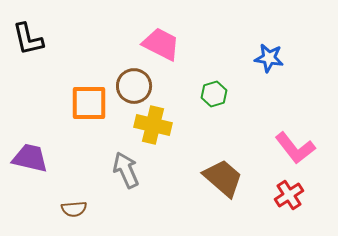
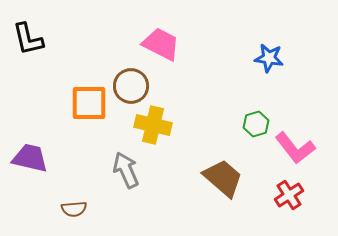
brown circle: moved 3 px left
green hexagon: moved 42 px right, 30 px down
